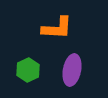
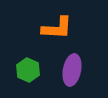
green hexagon: rotated 10 degrees counterclockwise
